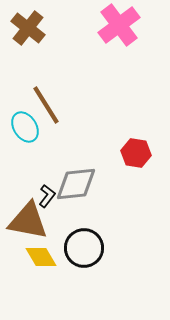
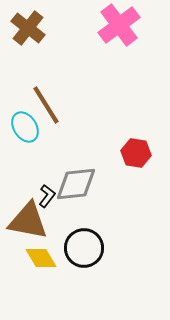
yellow diamond: moved 1 px down
